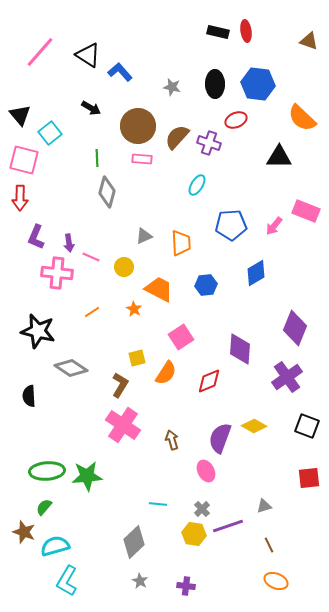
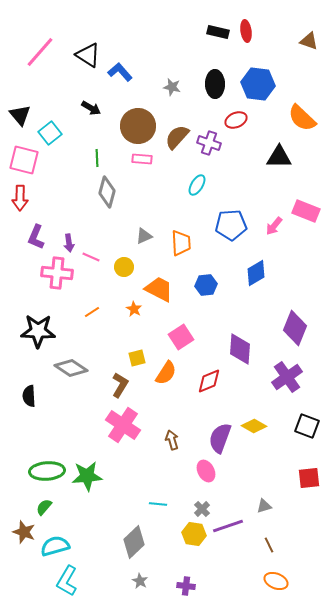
black star at (38, 331): rotated 12 degrees counterclockwise
